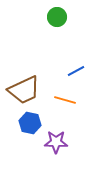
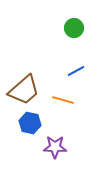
green circle: moved 17 px right, 11 px down
brown trapezoid: rotated 16 degrees counterclockwise
orange line: moved 2 px left
purple star: moved 1 px left, 5 px down
